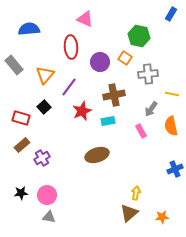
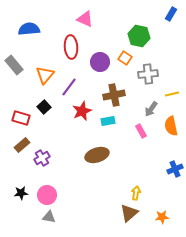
yellow line: rotated 24 degrees counterclockwise
